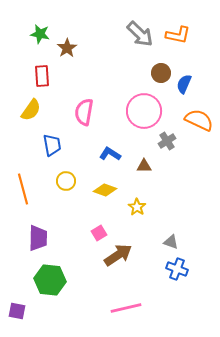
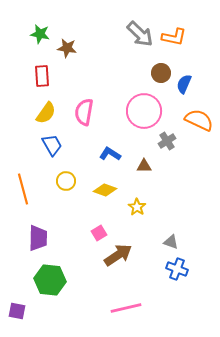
orange L-shape: moved 4 px left, 2 px down
brown star: rotated 30 degrees counterclockwise
yellow semicircle: moved 15 px right, 3 px down
blue trapezoid: rotated 20 degrees counterclockwise
